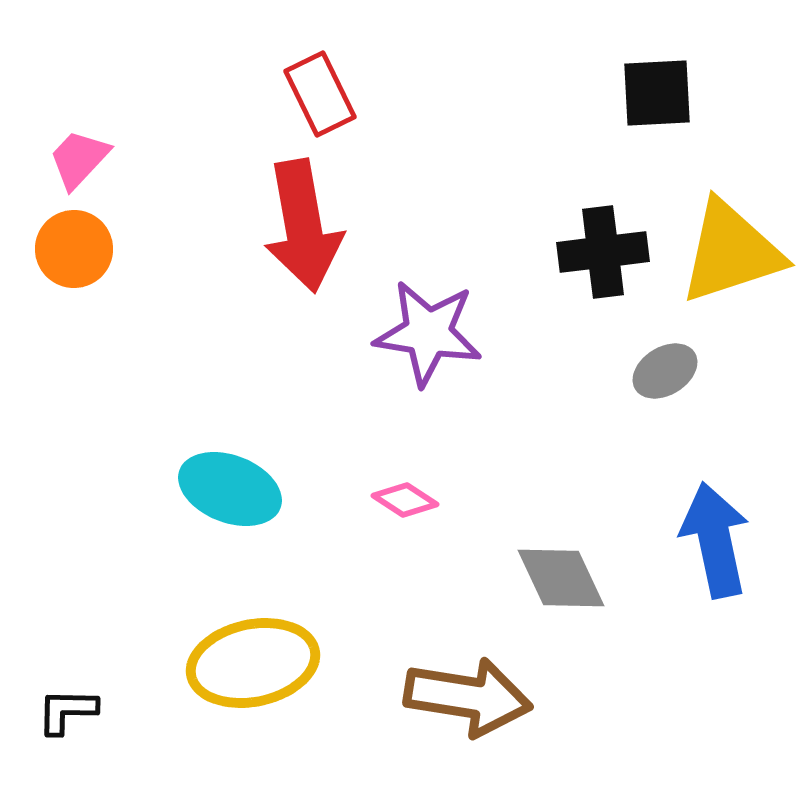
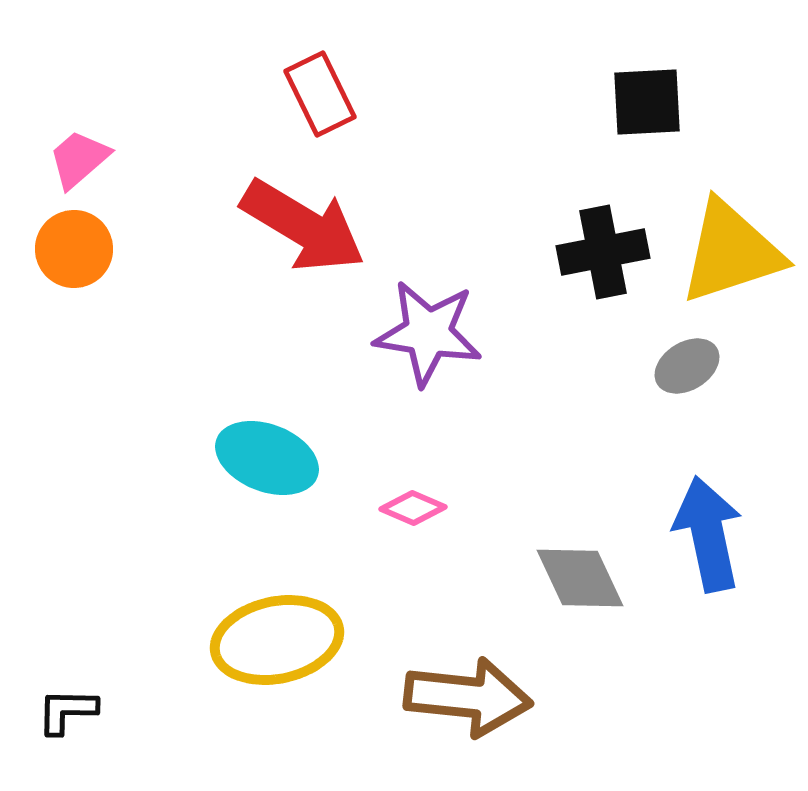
black square: moved 10 px left, 9 px down
pink trapezoid: rotated 6 degrees clockwise
red arrow: rotated 49 degrees counterclockwise
black cross: rotated 4 degrees counterclockwise
gray ellipse: moved 22 px right, 5 px up
cyan ellipse: moved 37 px right, 31 px up
pink diamond: moved 8 px right, 8 px down; rotated 10 degrees counterclockwise
blue arrow: moved 7 px left, 6 px up
gray diamond: moved 19 px right
yellow ellipse: moved 24 px right, 23 px up
brown arrow: rotated 3 degrees counterclockwise
